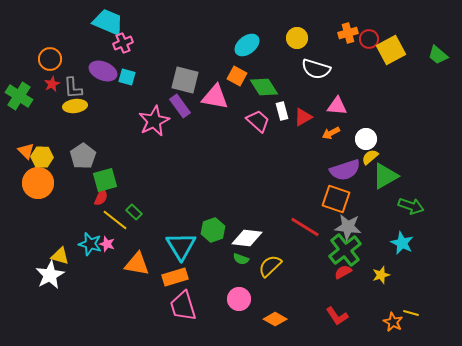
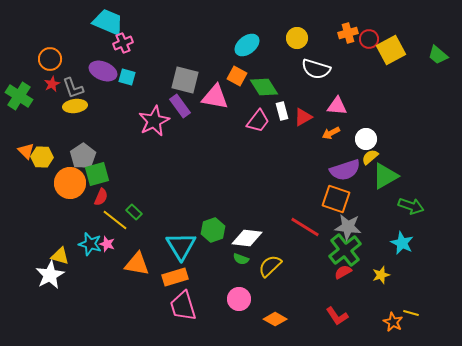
gray L-shape at (73, 88): rotated 15 degrees counterclockwise
pink trapezoid at (258, 121): rotated 85 degrees clockwise
green square at (105, 180): moved 8 px left, 6 px up
orange circle at (38, 183): moved 32 px right
